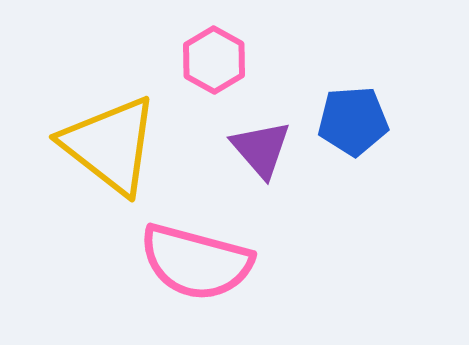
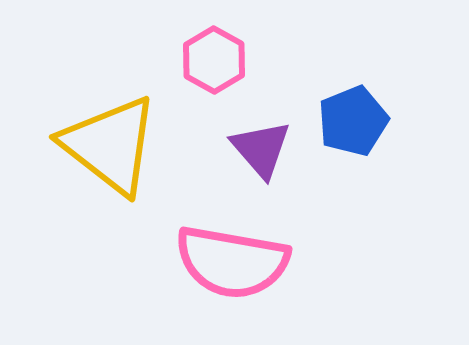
blue pentagon: rotated 18 degrees counterclockwise
pink semicircle: moved 36 px right; rotated 5 degrees counterclockwise
